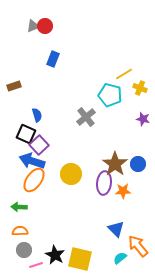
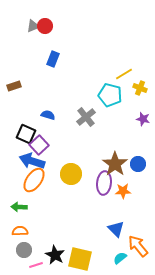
blue semicircle: moved 11 px right; rotated 56 degrees counterclockwise
